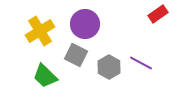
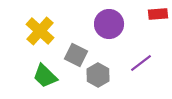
red rectangle: rotated 30 degrees clockwise
purple circle: moved 24 px right
yellow cross: rotated 16 degrees counterclockwise
purple line: rotated 65 degrees counterclockwise
gray hexagon: moved 11 px left, 8 px down
